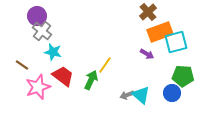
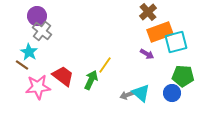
cyan star: moved 24 px left; rotated 18 degrees clockwise
pink star: rotated 15 degrees clockwise
cyan triangle: moved 2 px up
